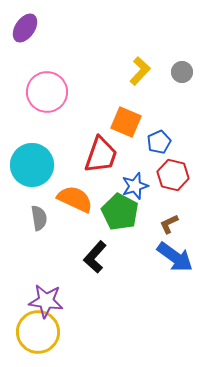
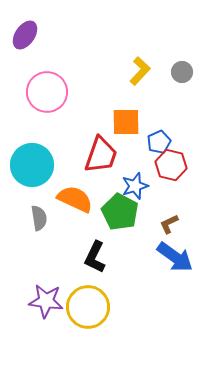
purple ellipse: moved 7 px down
orange square: rotated 24 degrees counterclockwise
red hexagon: moved 2 px left, 10 px up
black L-shape: rotated 16 degrees counterclockwise
yellow circle: moved 50 px right, 25 px up
